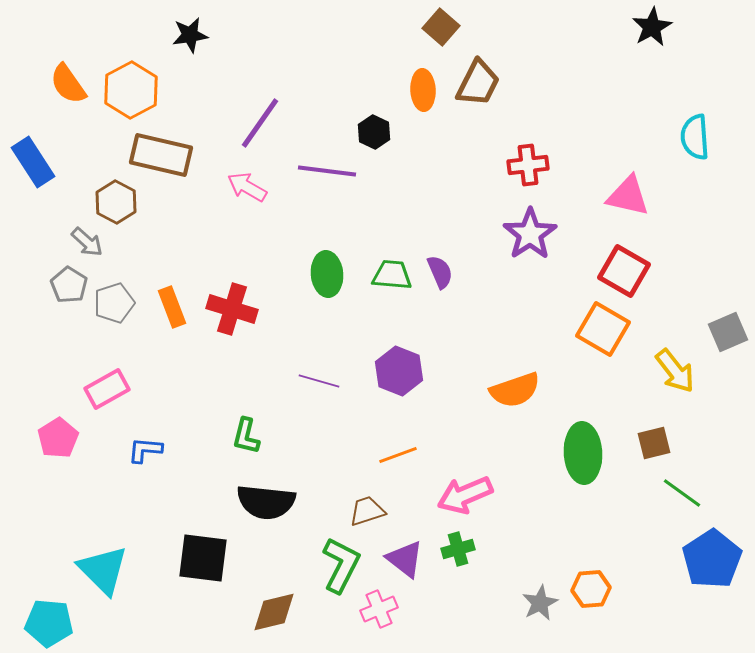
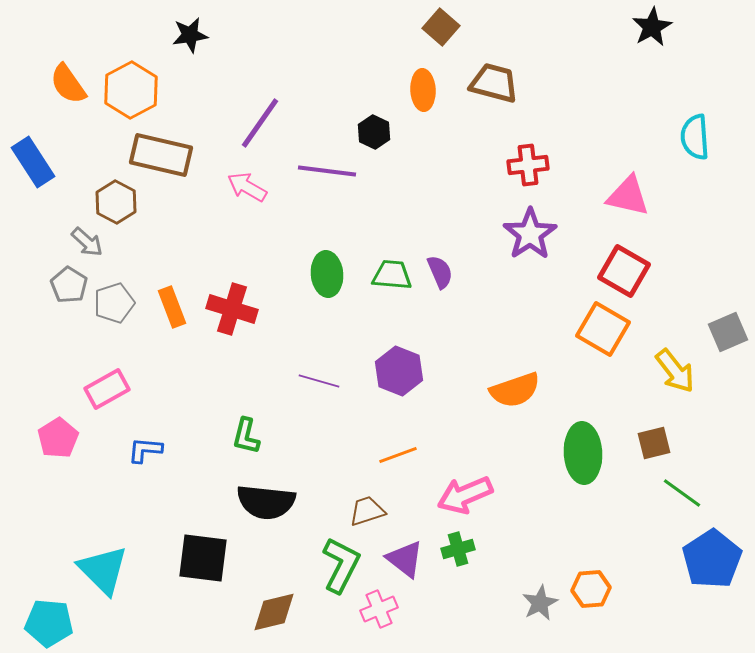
brown trapezoid at (478, 83): moved 16 px right; rotated 102 degrees counterclockwise
